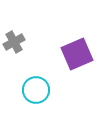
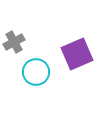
cyan circle: moved 18 px up
